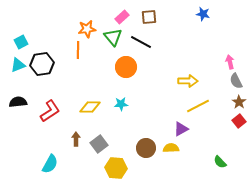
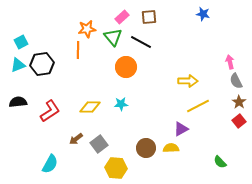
brown arrow: rotated 128 degrees counterclockwise
